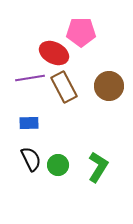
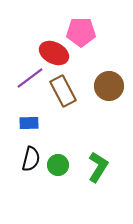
purple line: rotated 28 degrees counterclockwise
brown rectangle: moved 1 px left, 4 px down
black semicircle: rotated 40 degrees clockwise
